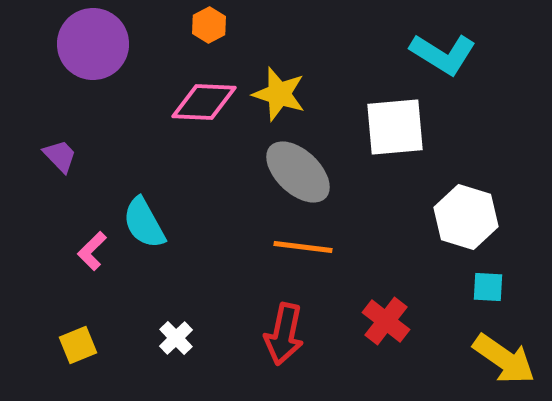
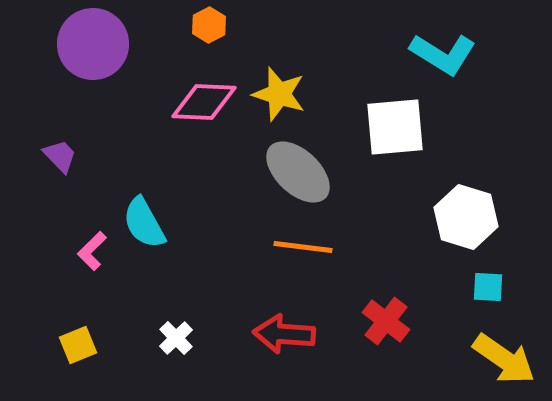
red arrow: rotated 82 degrees clockwise
